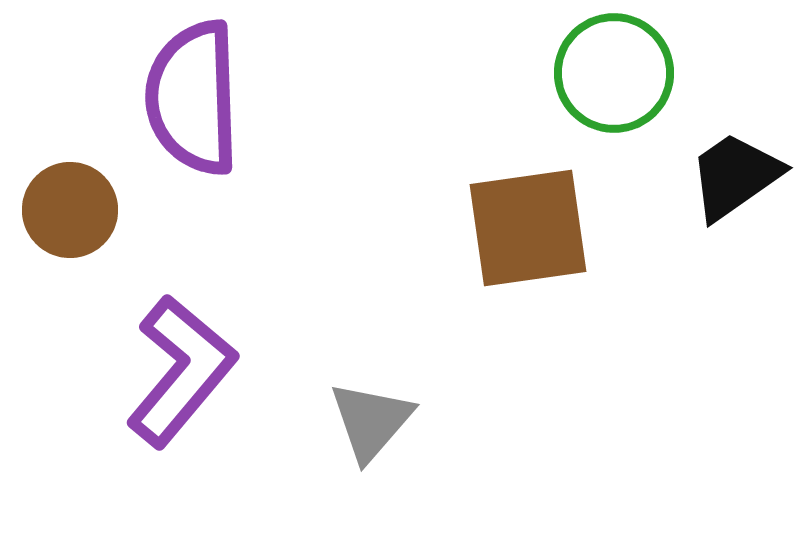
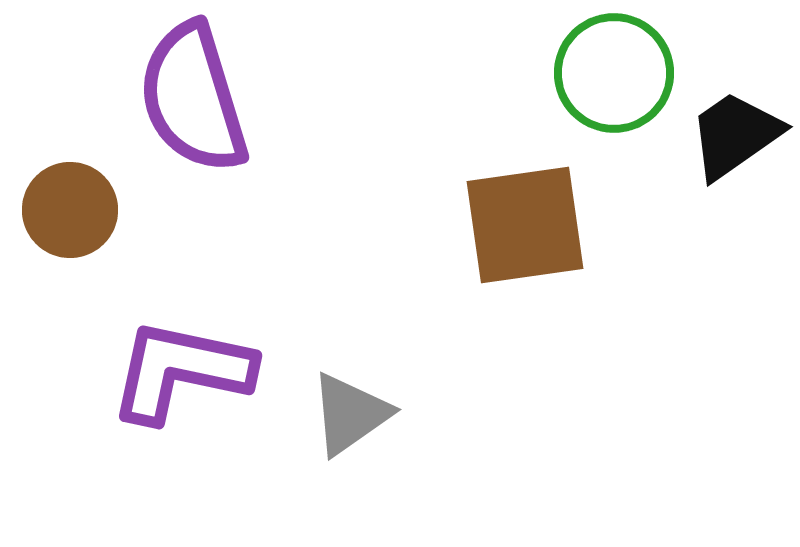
purple semicircle: rotated 15 degrees counterclockwise
black trapezoid: moved 41 px up
brown square: moved 3 px left, 3 px up
purple L-shape: rotated 118 degrees counterclockwise
gray triangle: moved 21 px left, 7 px up; rotated 14 degrees clockwise
